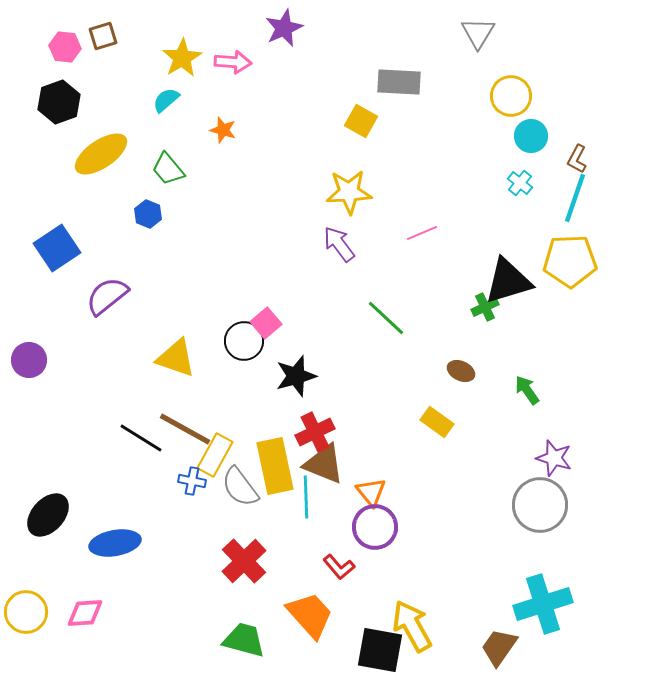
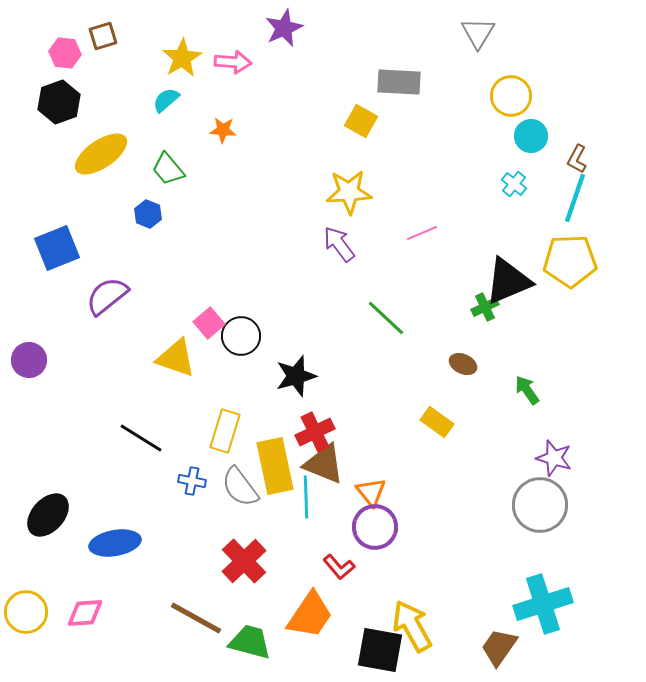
pink hexagon at (65, 47): moved 6 px down
orange star at (223, 130): rotated 12 degrees counterclockwise
cyan cross at (520, 183): moved 6 px left, 1 px down
blue square at (57, 248): rotated 12 degrees clockwise
black triangle at (508, 281): rotated 6 degrees counterclockwise
pink square at (266, 323): moved 57 px left
black circle at (244, 341): moved 3 px left, 5 px up
brown ellipse at (461, 371): moved 2 px right, 7 px up
brown line at (185, 429): moved 11 px right, 189 px down
yellow rectangle at (215, 455): moved 10 px right, 24 px up; rotated 12 degrees counterclockwise
orange trapezoid at (310, 615): rotated 76 degrees clockwise
green trapezoid at (244, 640): moved 6 px right, 2 px down
